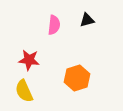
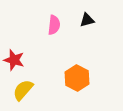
red star: moved 15 px left; rotated 10 degrees clockwise
orange hexagon: rotated 15 degrees counterclockwise
yellow semicircle: moved 1 px left, 1 px up; rotated 65 degrees clockwise
